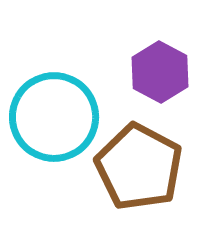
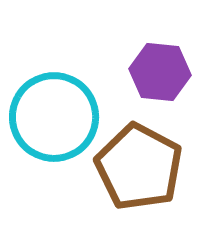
purple hexagon: rotated 22 degrees counterclockwise
